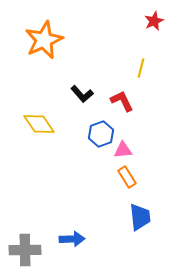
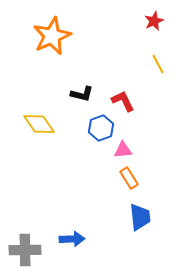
orange star: moved 8 px right, 4 px up
yellow line: moved 17 px right, 4 px up; rotated 42 degrees counterclockwise
black L-shape: rotated 35 degrees counterclockwise
red L-shape: moved 1 px right
blue hexagon: moved 6 px up
orange rectangle: moved 2 px right, 1 px down
